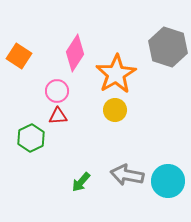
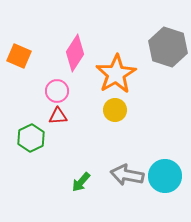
orange square: rotated 10 degrees counterclockwise
cyan circle: moved 3 px left, 5 px up
